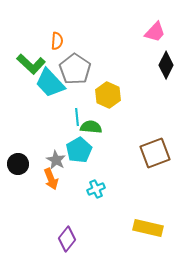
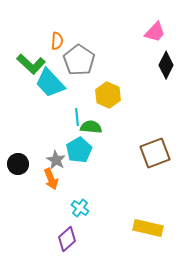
gray pentagon: moved 4 px right, 9 px up
cyan cross: moved 16 px left, 19 px down; rotated 30 degrees counterclockwise
purple diamond: rotated 10 degrees clockwise
